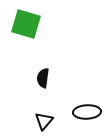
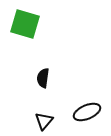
green square: moved 1 px left
black ellipse: rotated 20 degrees counterclockwise
